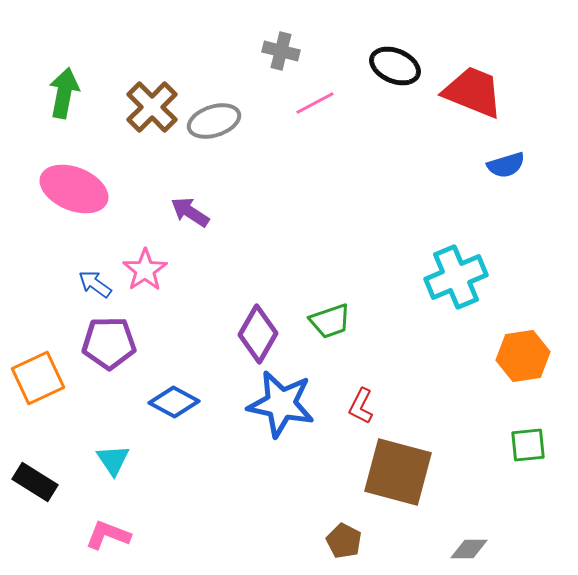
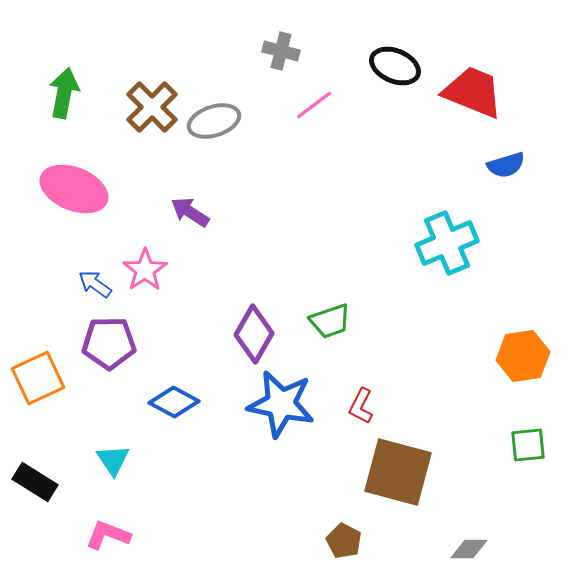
pink line: moved 1 px left, 2 px down; rotated 9 degrees counterclockwise
cyan cross: moved 9 px left, 34 px up
purple diamond: moved 4 px left
